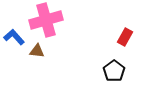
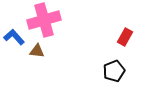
pink cross: moved 2 px left
black pentagon: rotated 15 degrees clockwise
